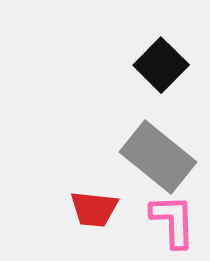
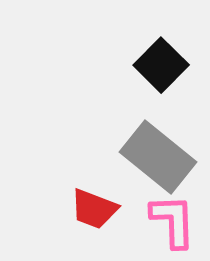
red trapezoid: rotated 15 degrees clockwise
